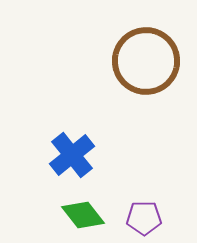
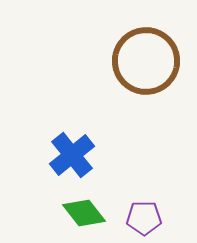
green diamond: moved 1 px right, 2 px up
